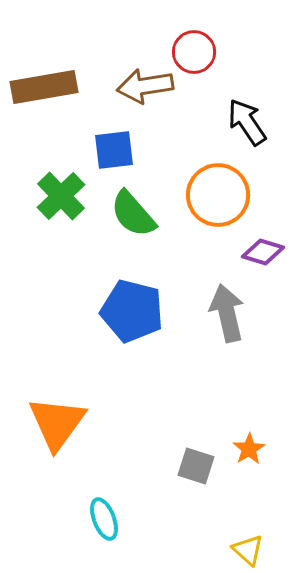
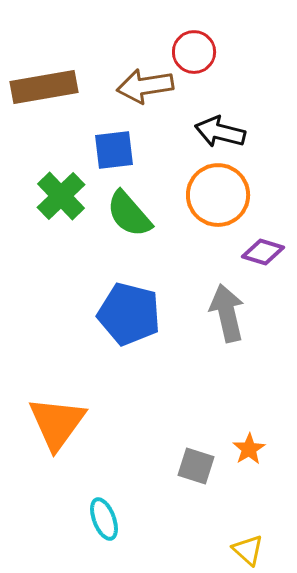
black arrow: moved 27 px left, 10 px down; rotated 42 degrees counterclockwise
green semicircle: moved 4 px left
blue pentagon: moved 3 px left, 3 px down
